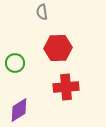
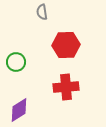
red hexagon: moved 8 px right, 3 px up
green circle: moved 1 px right, 1 px up
